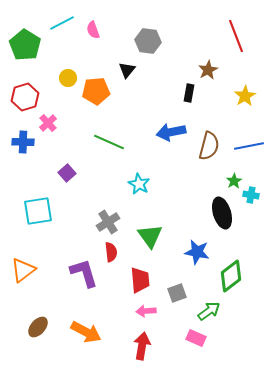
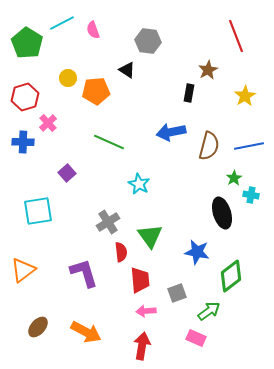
green pentagon: moved 2 px right, 2 px up
black triangle: rotated 36 degrees counterclockwise
green star: moved 3 px up
red semicircle: moved 10 px right
